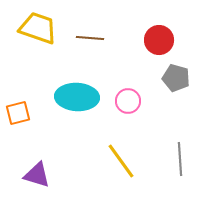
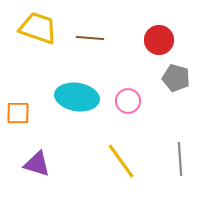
cyan ellipse: rotated 6 degrees clockwise
orange square: rotated 15 degrees clockwise
purple triangle: moved 11 px up
